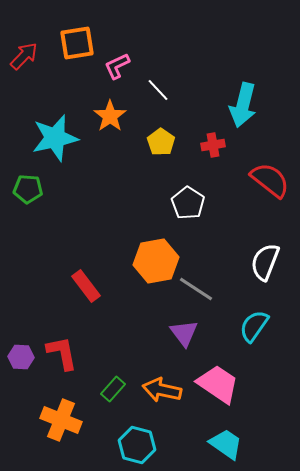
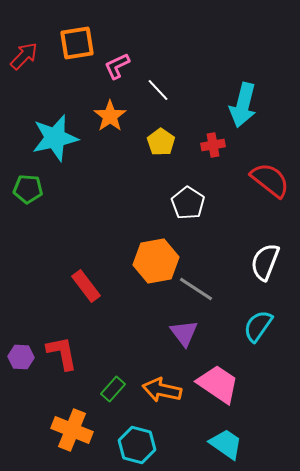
cyan semicircle: moved 4 px right
orange cross: moved 11 px right, 10 px down
